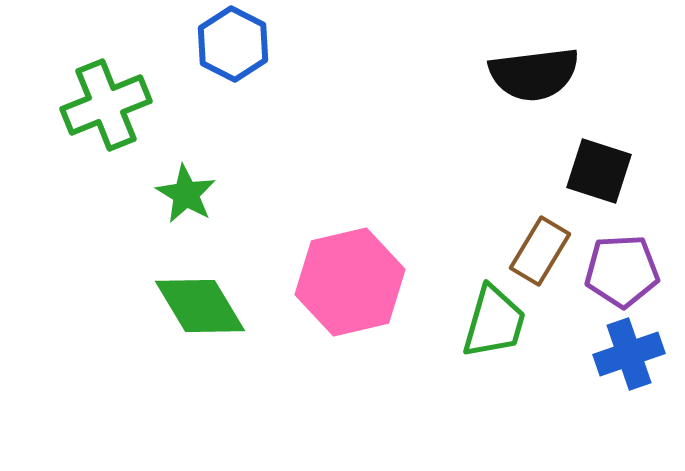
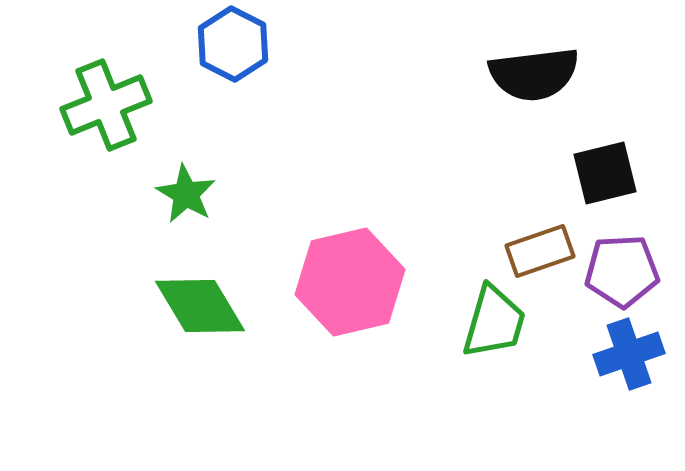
black square: moved 6 px right, 2 px down; rotated 32 degrees counterclockwise
brown rectangle: rotated 40 degrees clockwise
